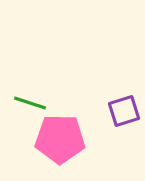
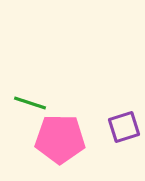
purple square: moved 16 px down
